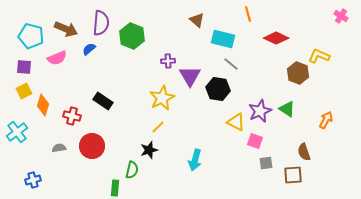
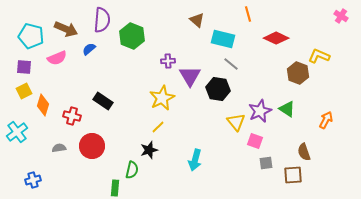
purple semicircle: moved 1 px right, 3 px up
yellow triangle: rotated 24 degrees clockwise
